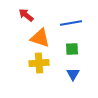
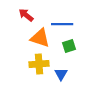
blue line: moved 9 px left, 1 px down; rotated 10 degrees clockwise
green square: moved 3 px left, 3 px up; rotated 16 degrees counterclockwise
yellow cross: moved 1 px down
blue triangle: moved 12 px left
